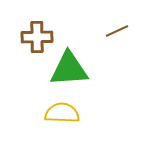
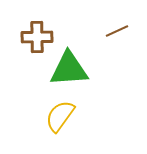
yellow semicircle: moved 2 px left, 3 px down; rotated 56 degrees counterclockwise
